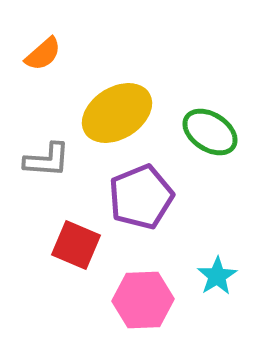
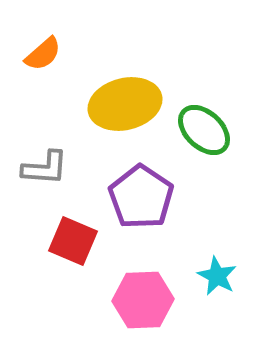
yellow ellipse: moved 8 px right, 9 px up; rotated 18 degrees clockwise
green ellipse: moved 6 px left, 2 px up; rotated 10 degrees clockwise
gray L-shape: moved 2 px left, 8 px down
purple pentagon: rotated 16 degrees counterclockwise
red square: moved 3 px left, 4 px up
cyan star: rotated 12 degrees counterclockwise
